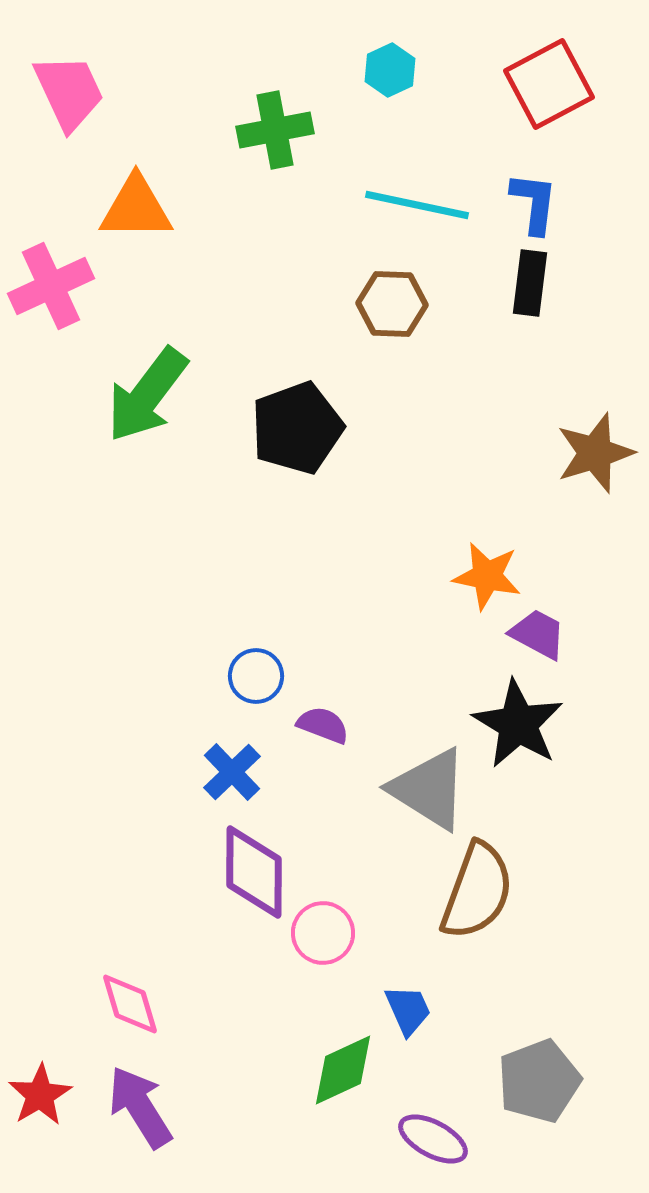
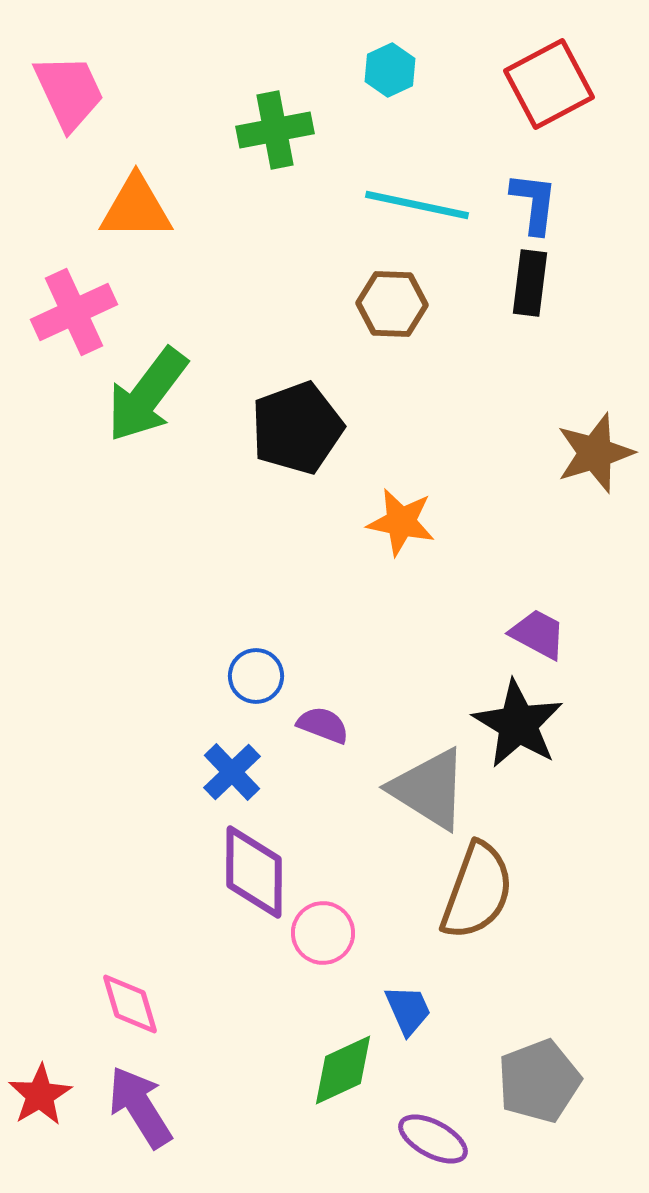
pink cross: moved 23 px right, 26 px down
orange star: moved 86 px left, 54 px up
